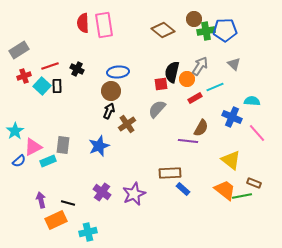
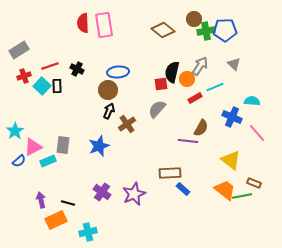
brown circle at (111, 91): moved 3 px left, 1 px up
